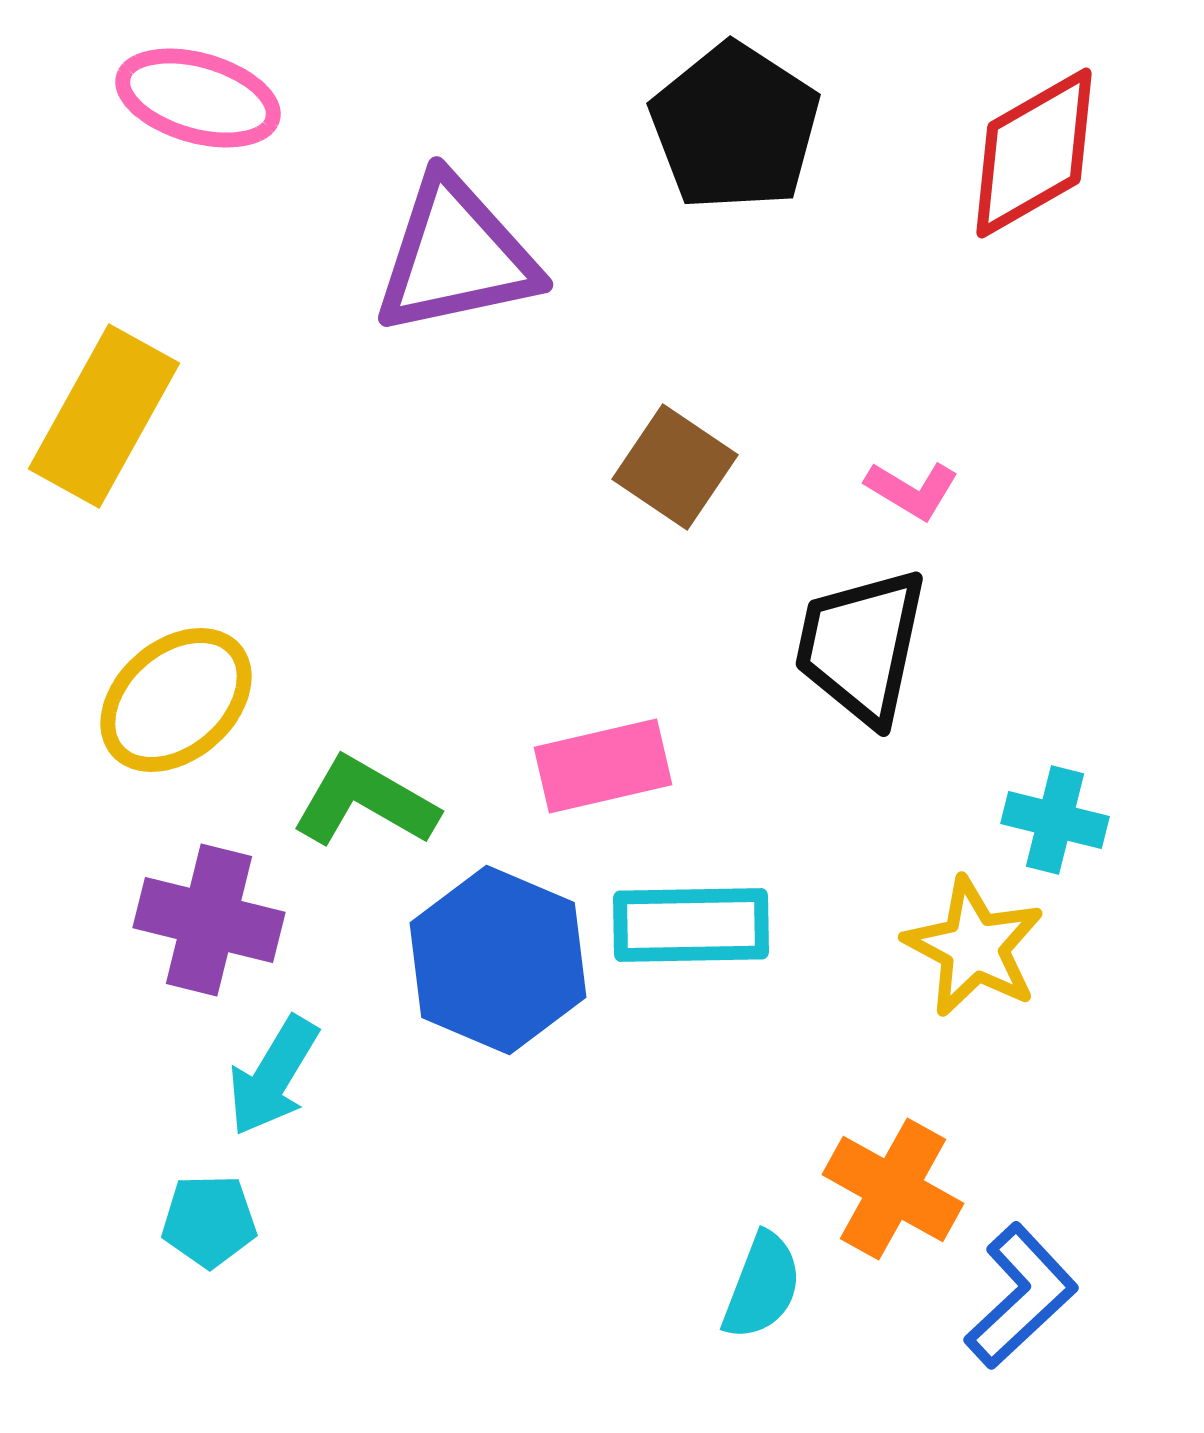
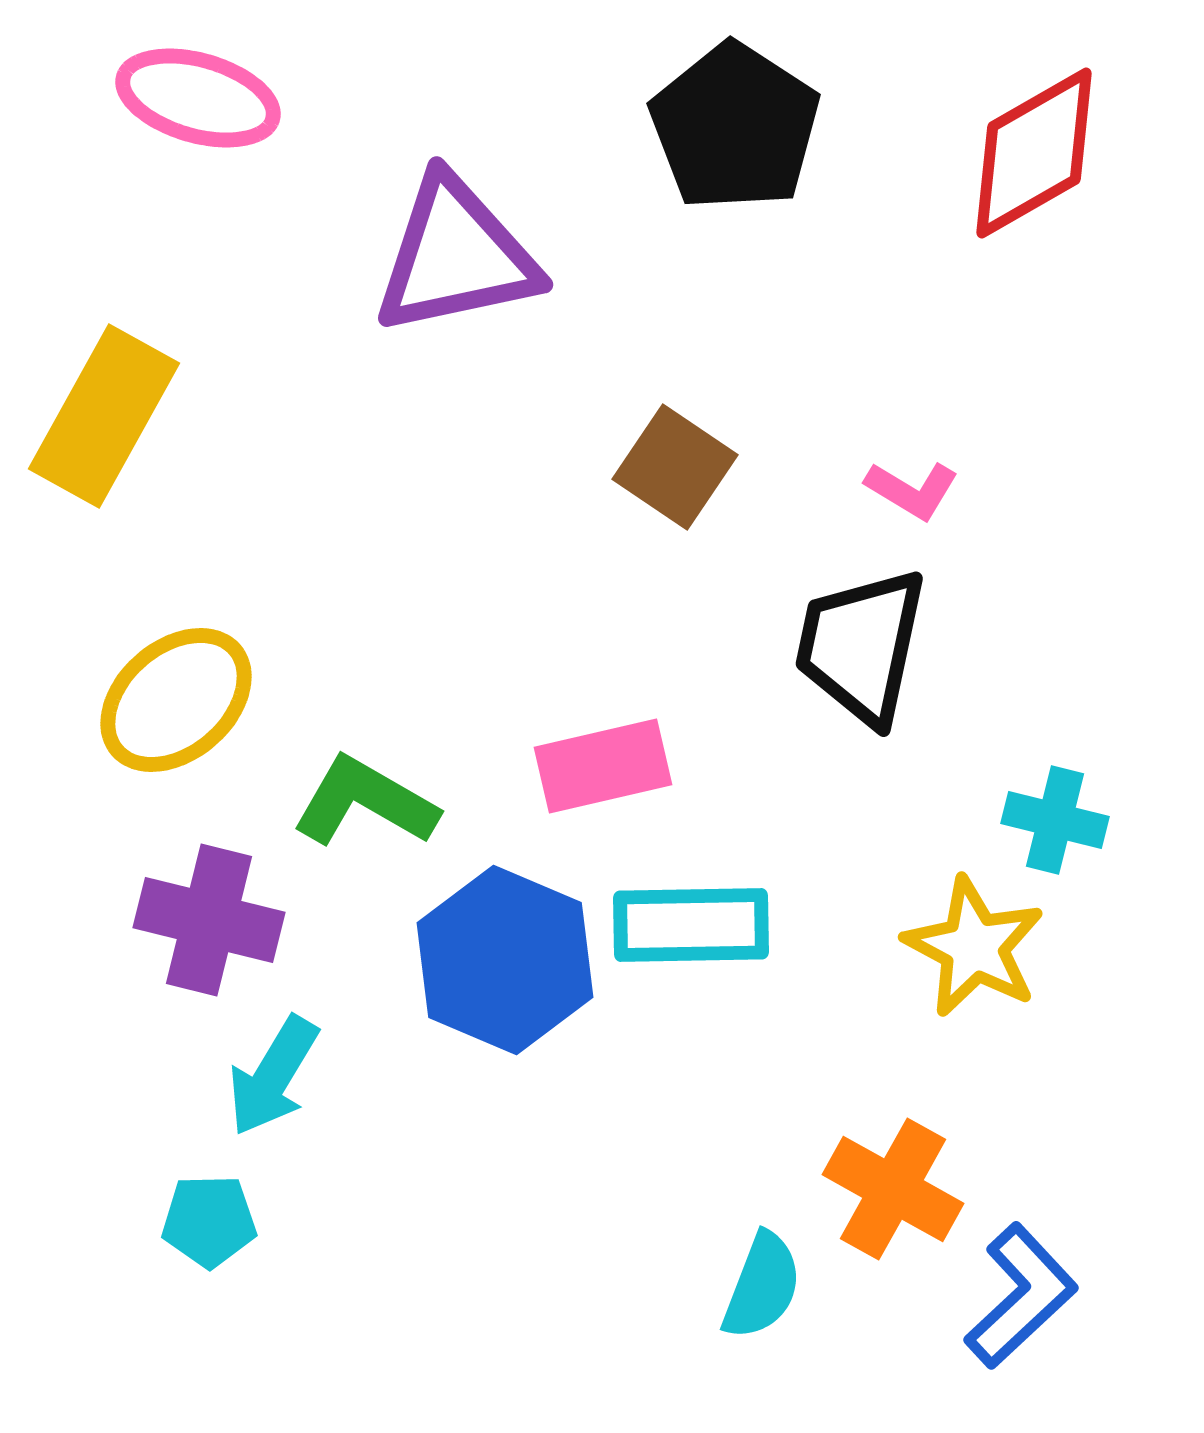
blue hexagon: moved 7 px right
